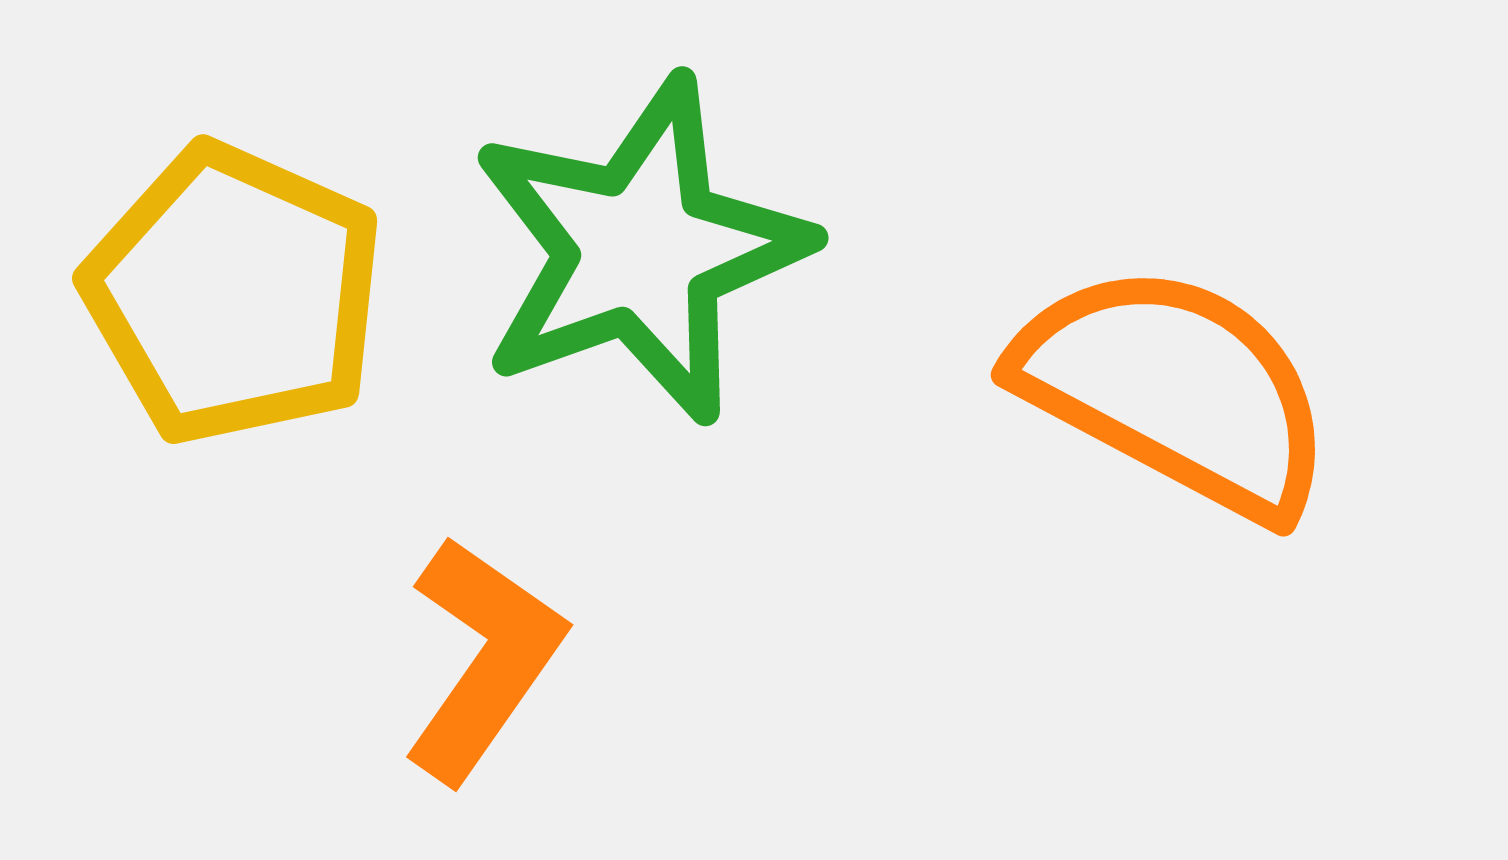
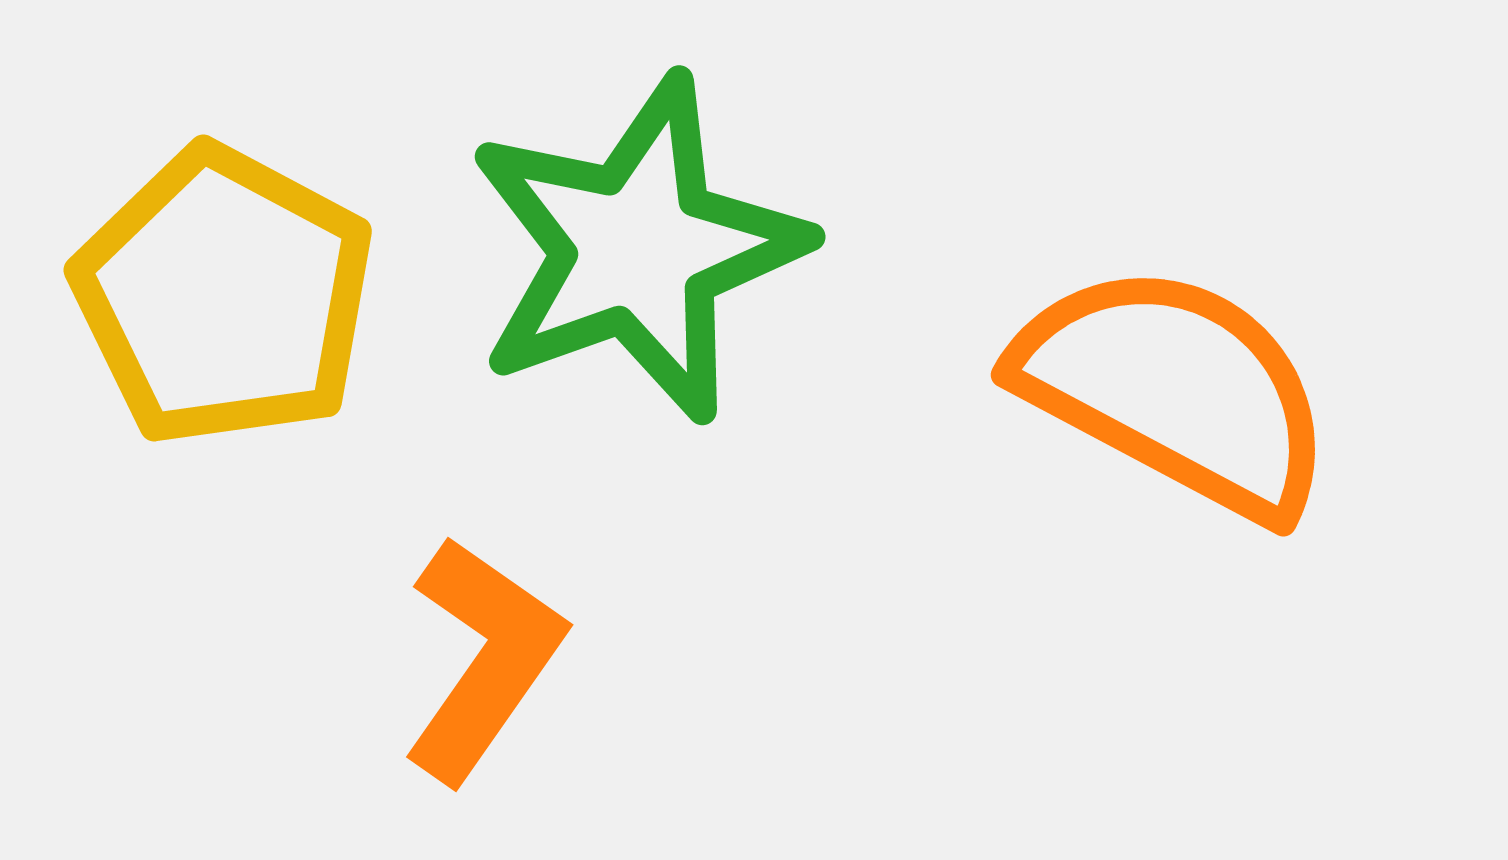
green star: moved 3 px left, 1 px up
yellow pentagon: moved 10 px left, 2 px down; rotated 4 degrees clockwise
